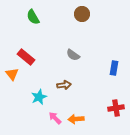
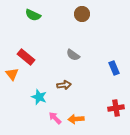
green semicircle: moved 2 px up; rotated 35 degrees counterclockwise
blue rectangle: rotated 32 degrees counterclockwise
cyan star: rotated 28 degrees counterclockwise
